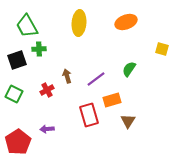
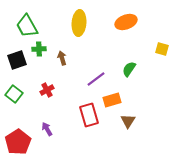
brown arrow: moved 5 px left, 18 px up
green square: rotated 12 degrees clockwise
purple arrow: rotated 64 degrees clockwise
